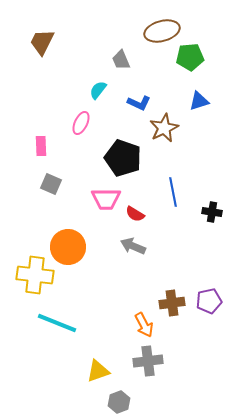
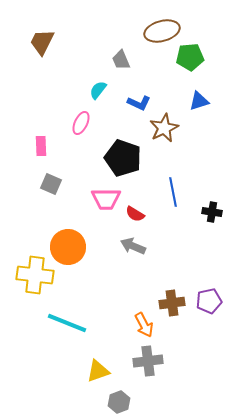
cyan line: moved 10 px right
